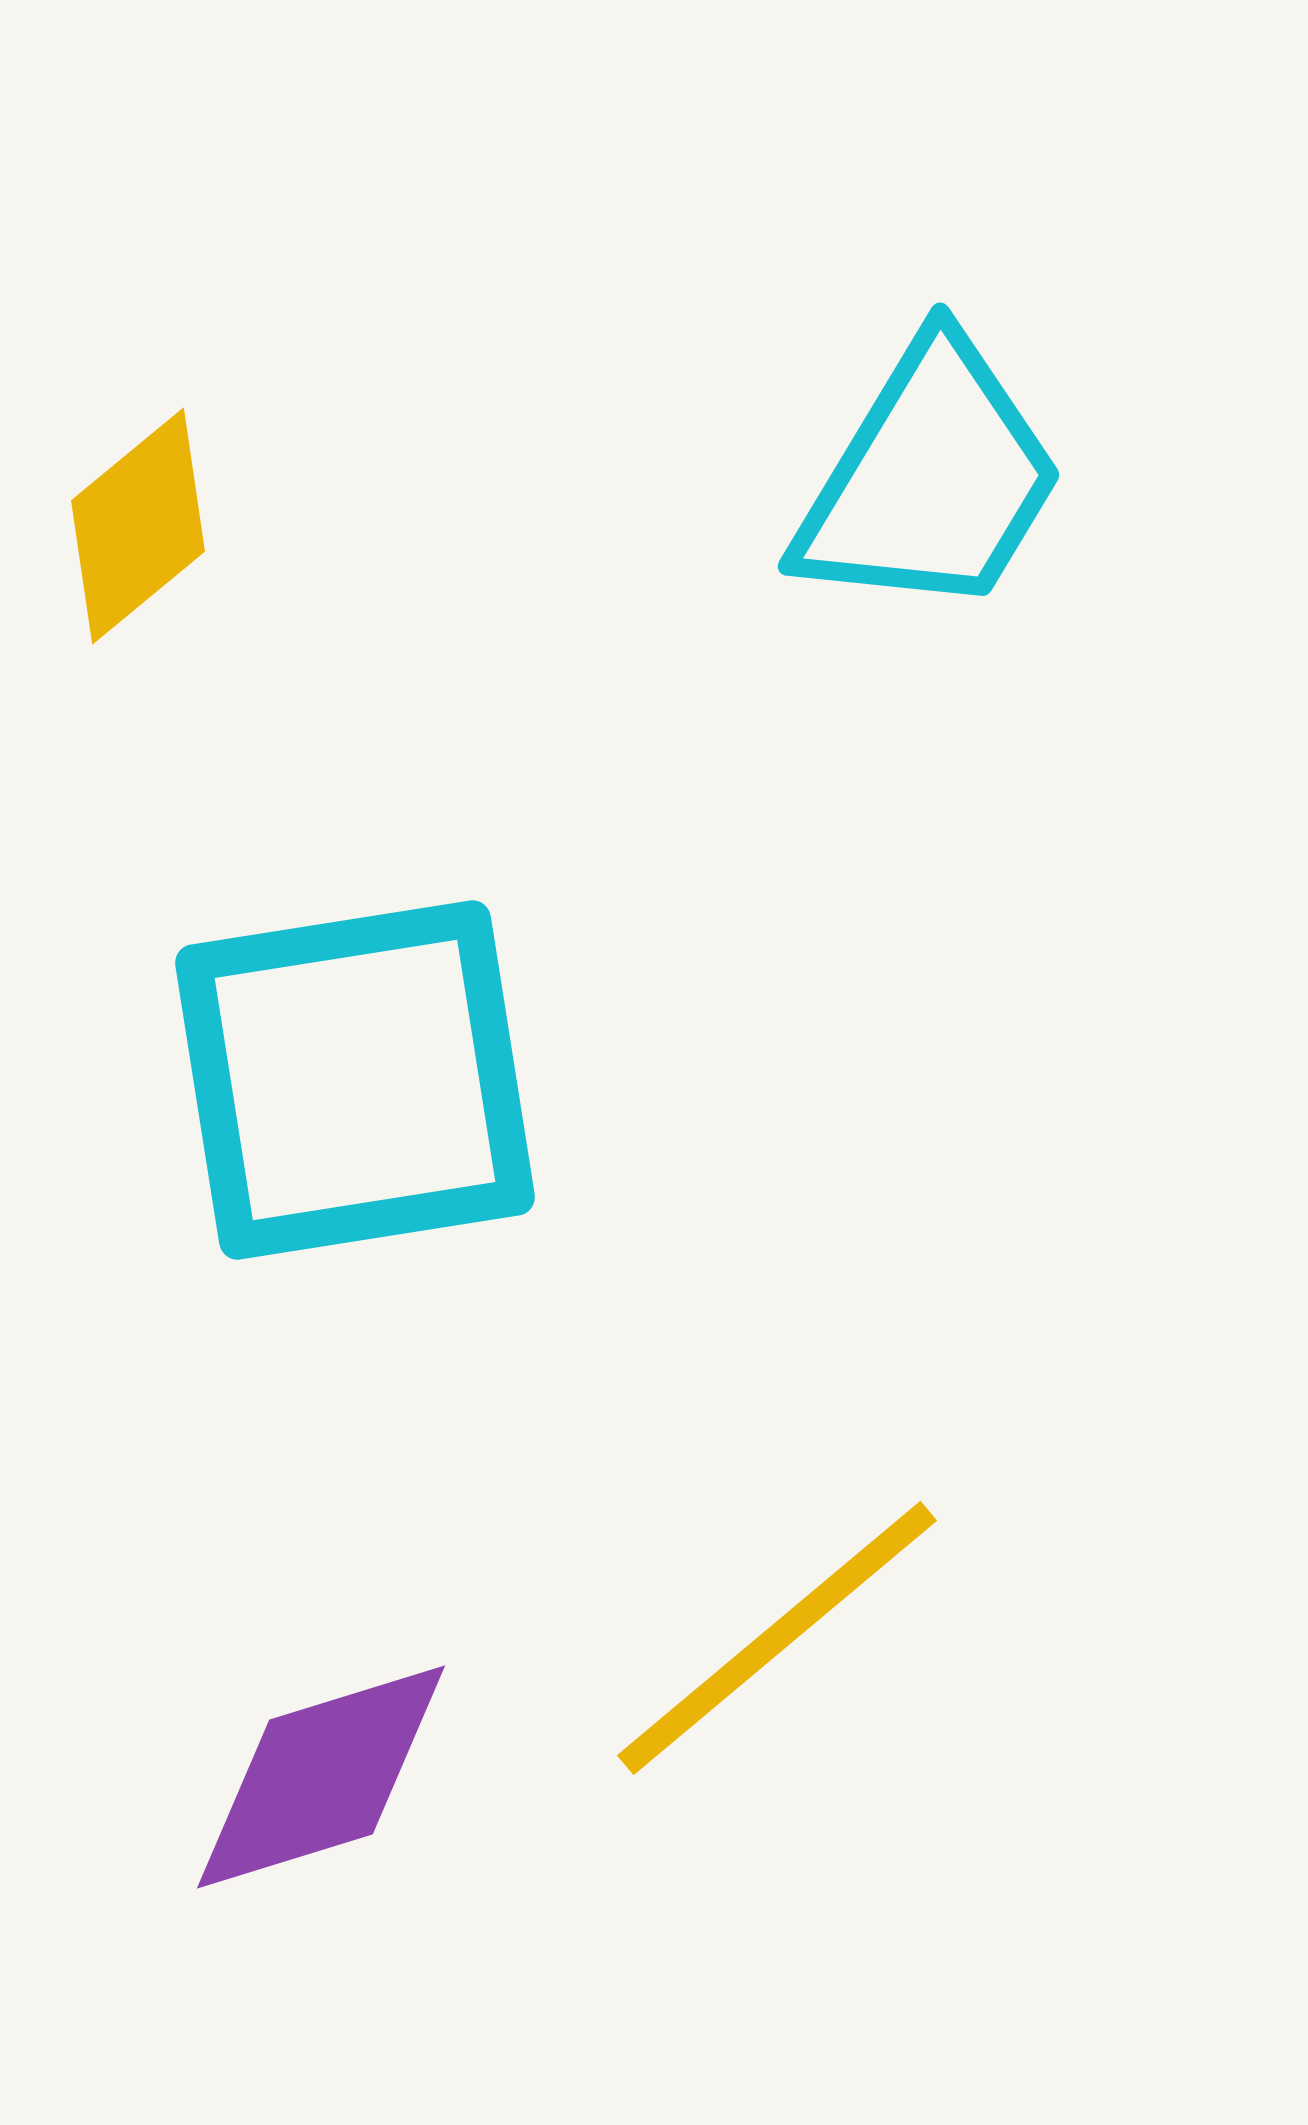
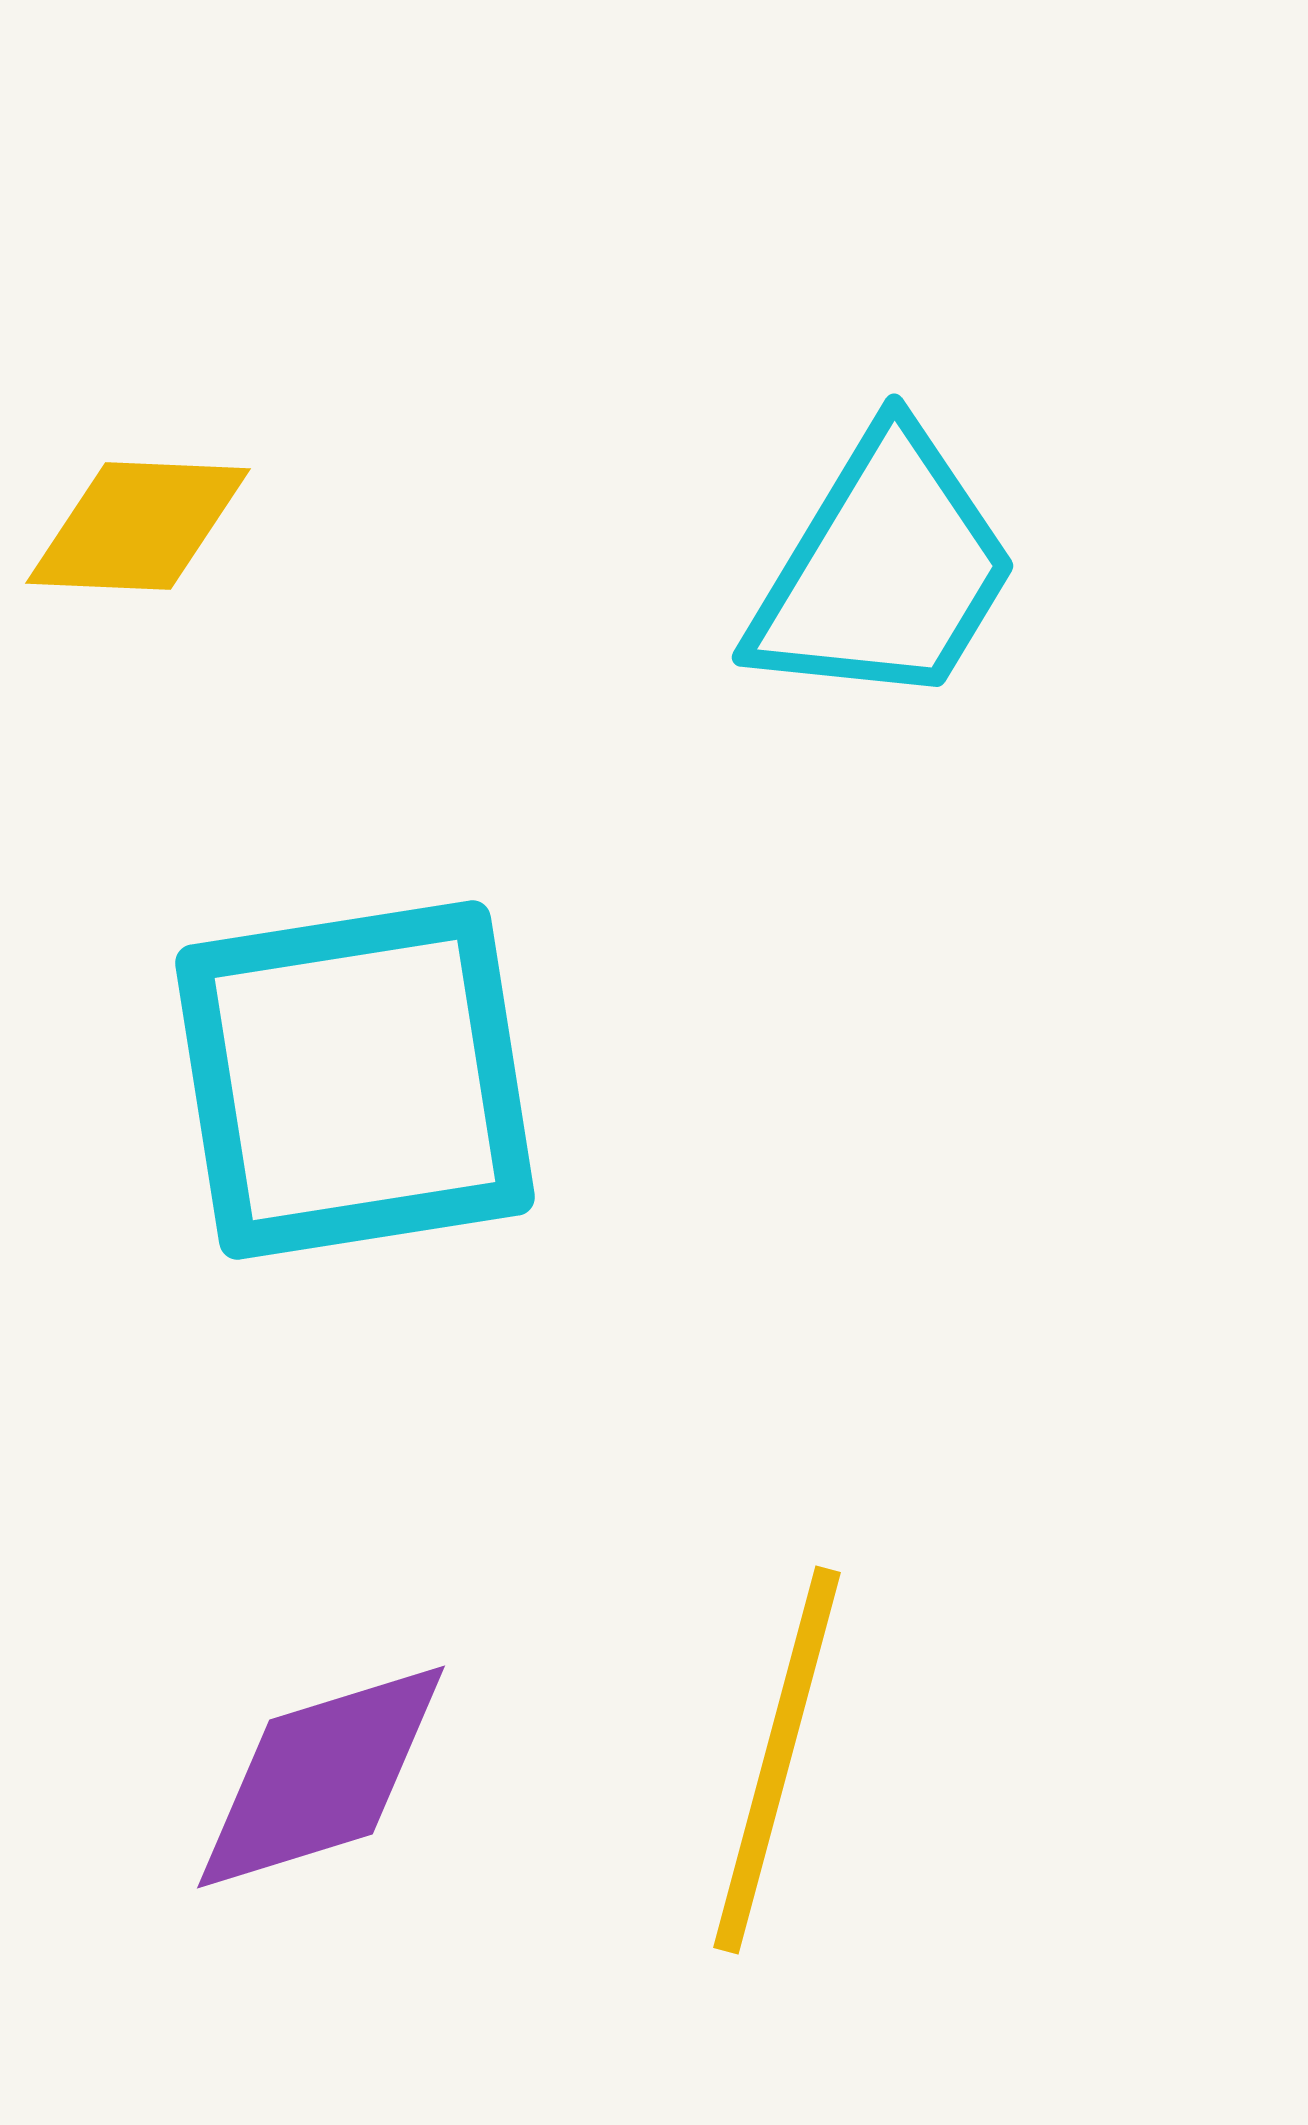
cyan trapezoid: moved 46 px left, 91 px down
yellow diamond: rotated 42 degrees clockwise
yellow line: moved 122 px down; rotated 35 degrees counterclockwise
